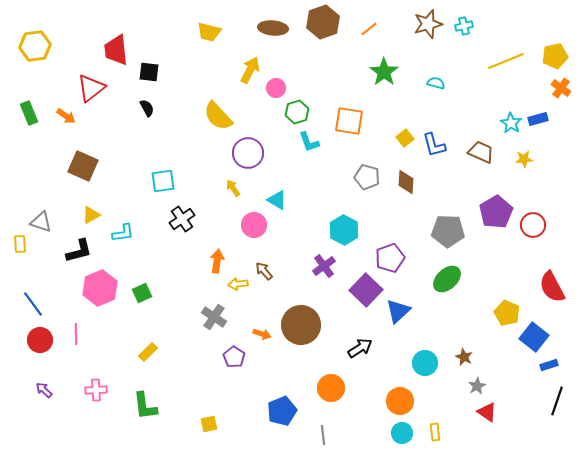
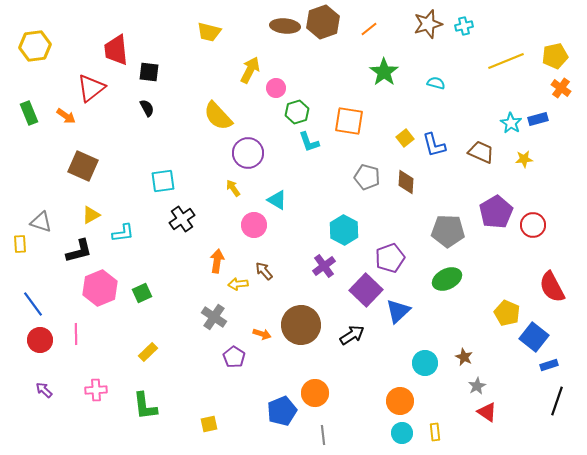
brown ellipse at (273, 28): moved 12 px right, 2 px up
green ellipse at (447, 279): rotated 16 degrees clockwise
black arrow at (360, 348): moved 8 px left, 13 px up
orange circle at (331, 388): moved 16 px left, 5 px down
